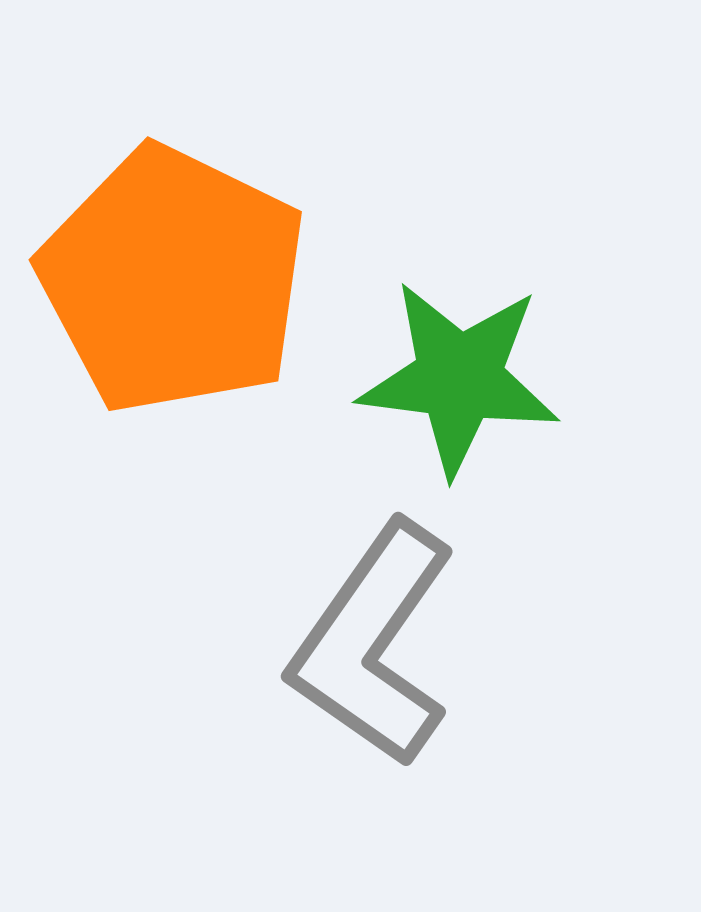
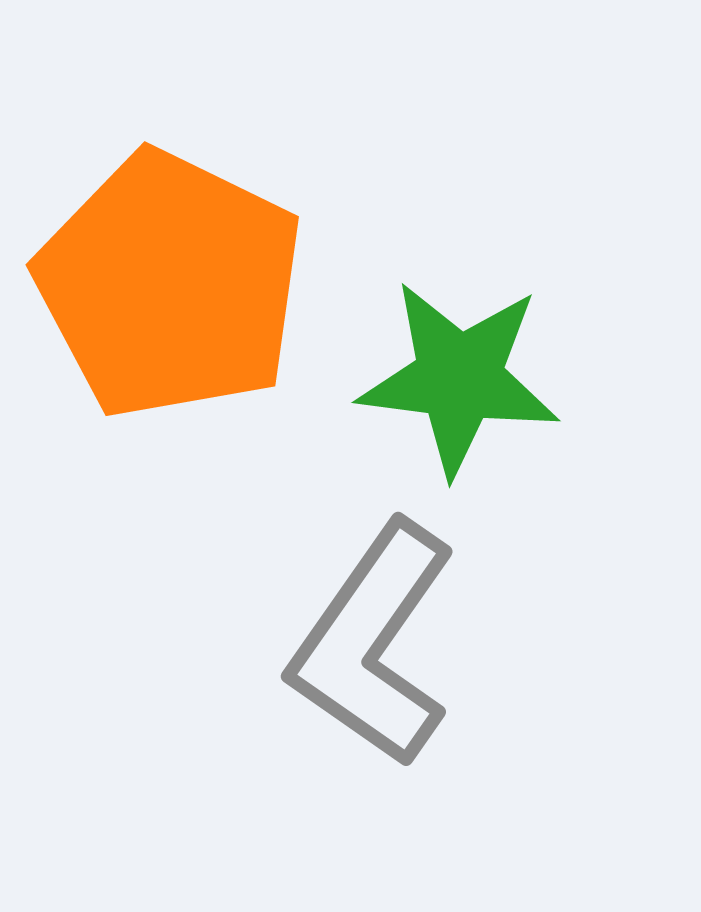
orange pentagon: moved 3 px left, 5 px down
